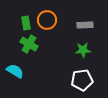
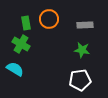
orange circle: moved 2 px right, 1 px up
green cross: moved 8 px left
green star: moved 1 px left; rotated 14 degrees clockwise
cyan semicircle: moved 2 px up
white pentagon: moved 2 px left
